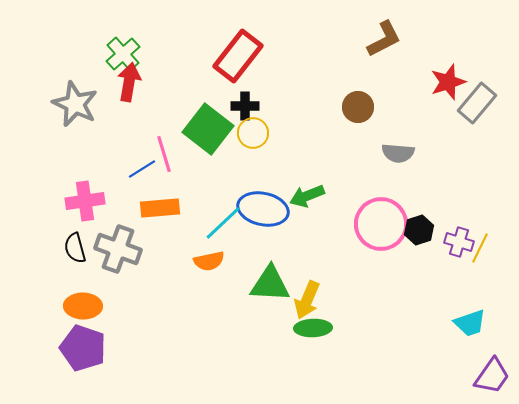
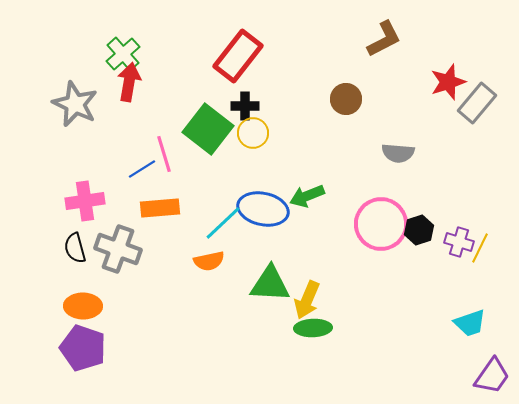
brown circle: moved 12 px left, 8 px up
